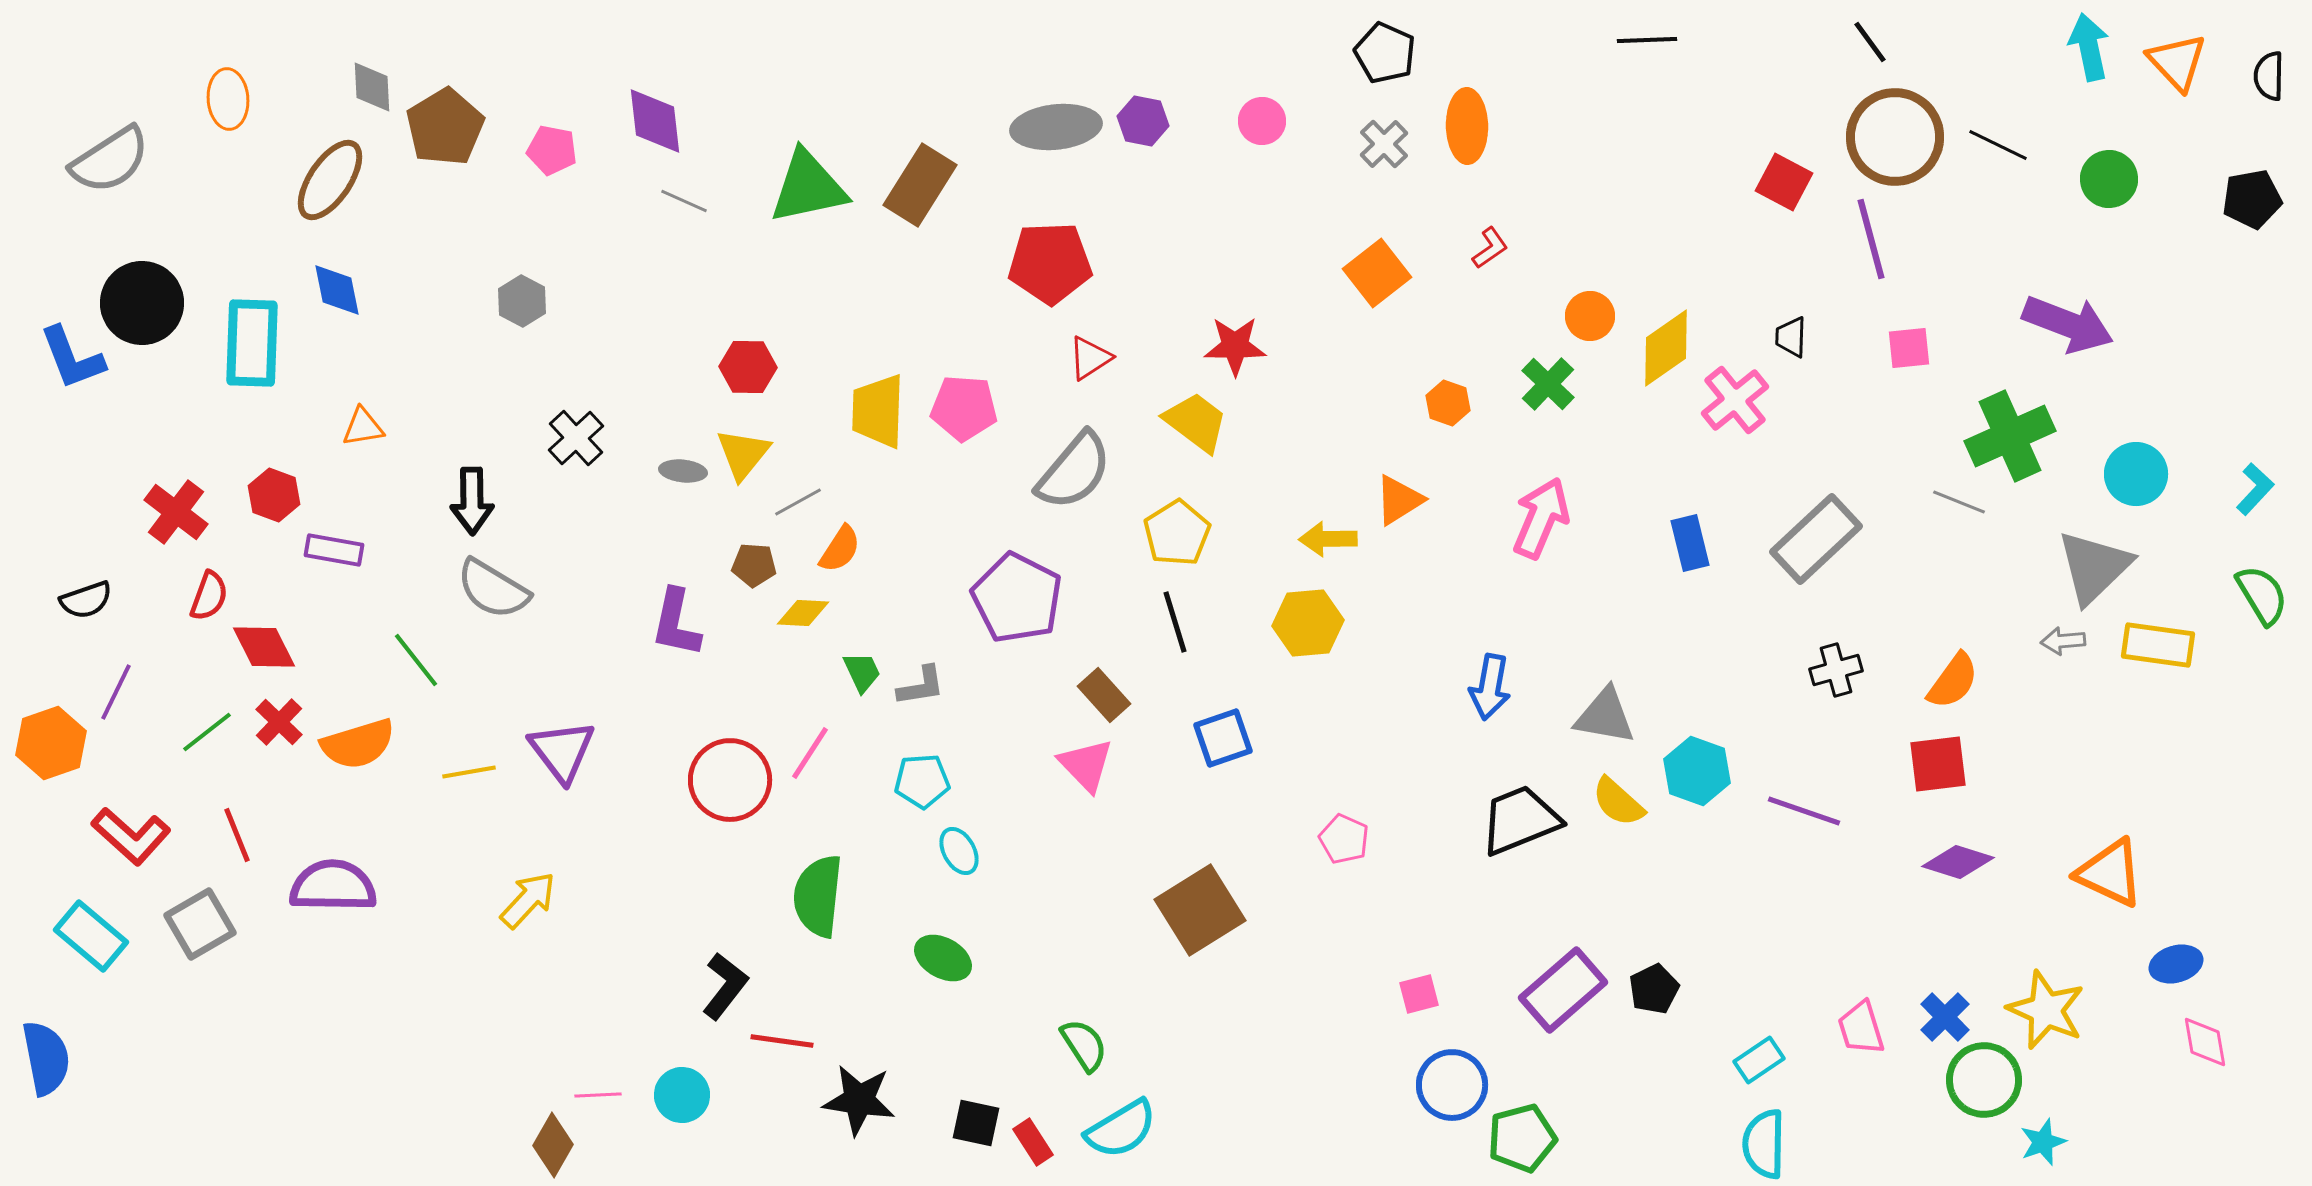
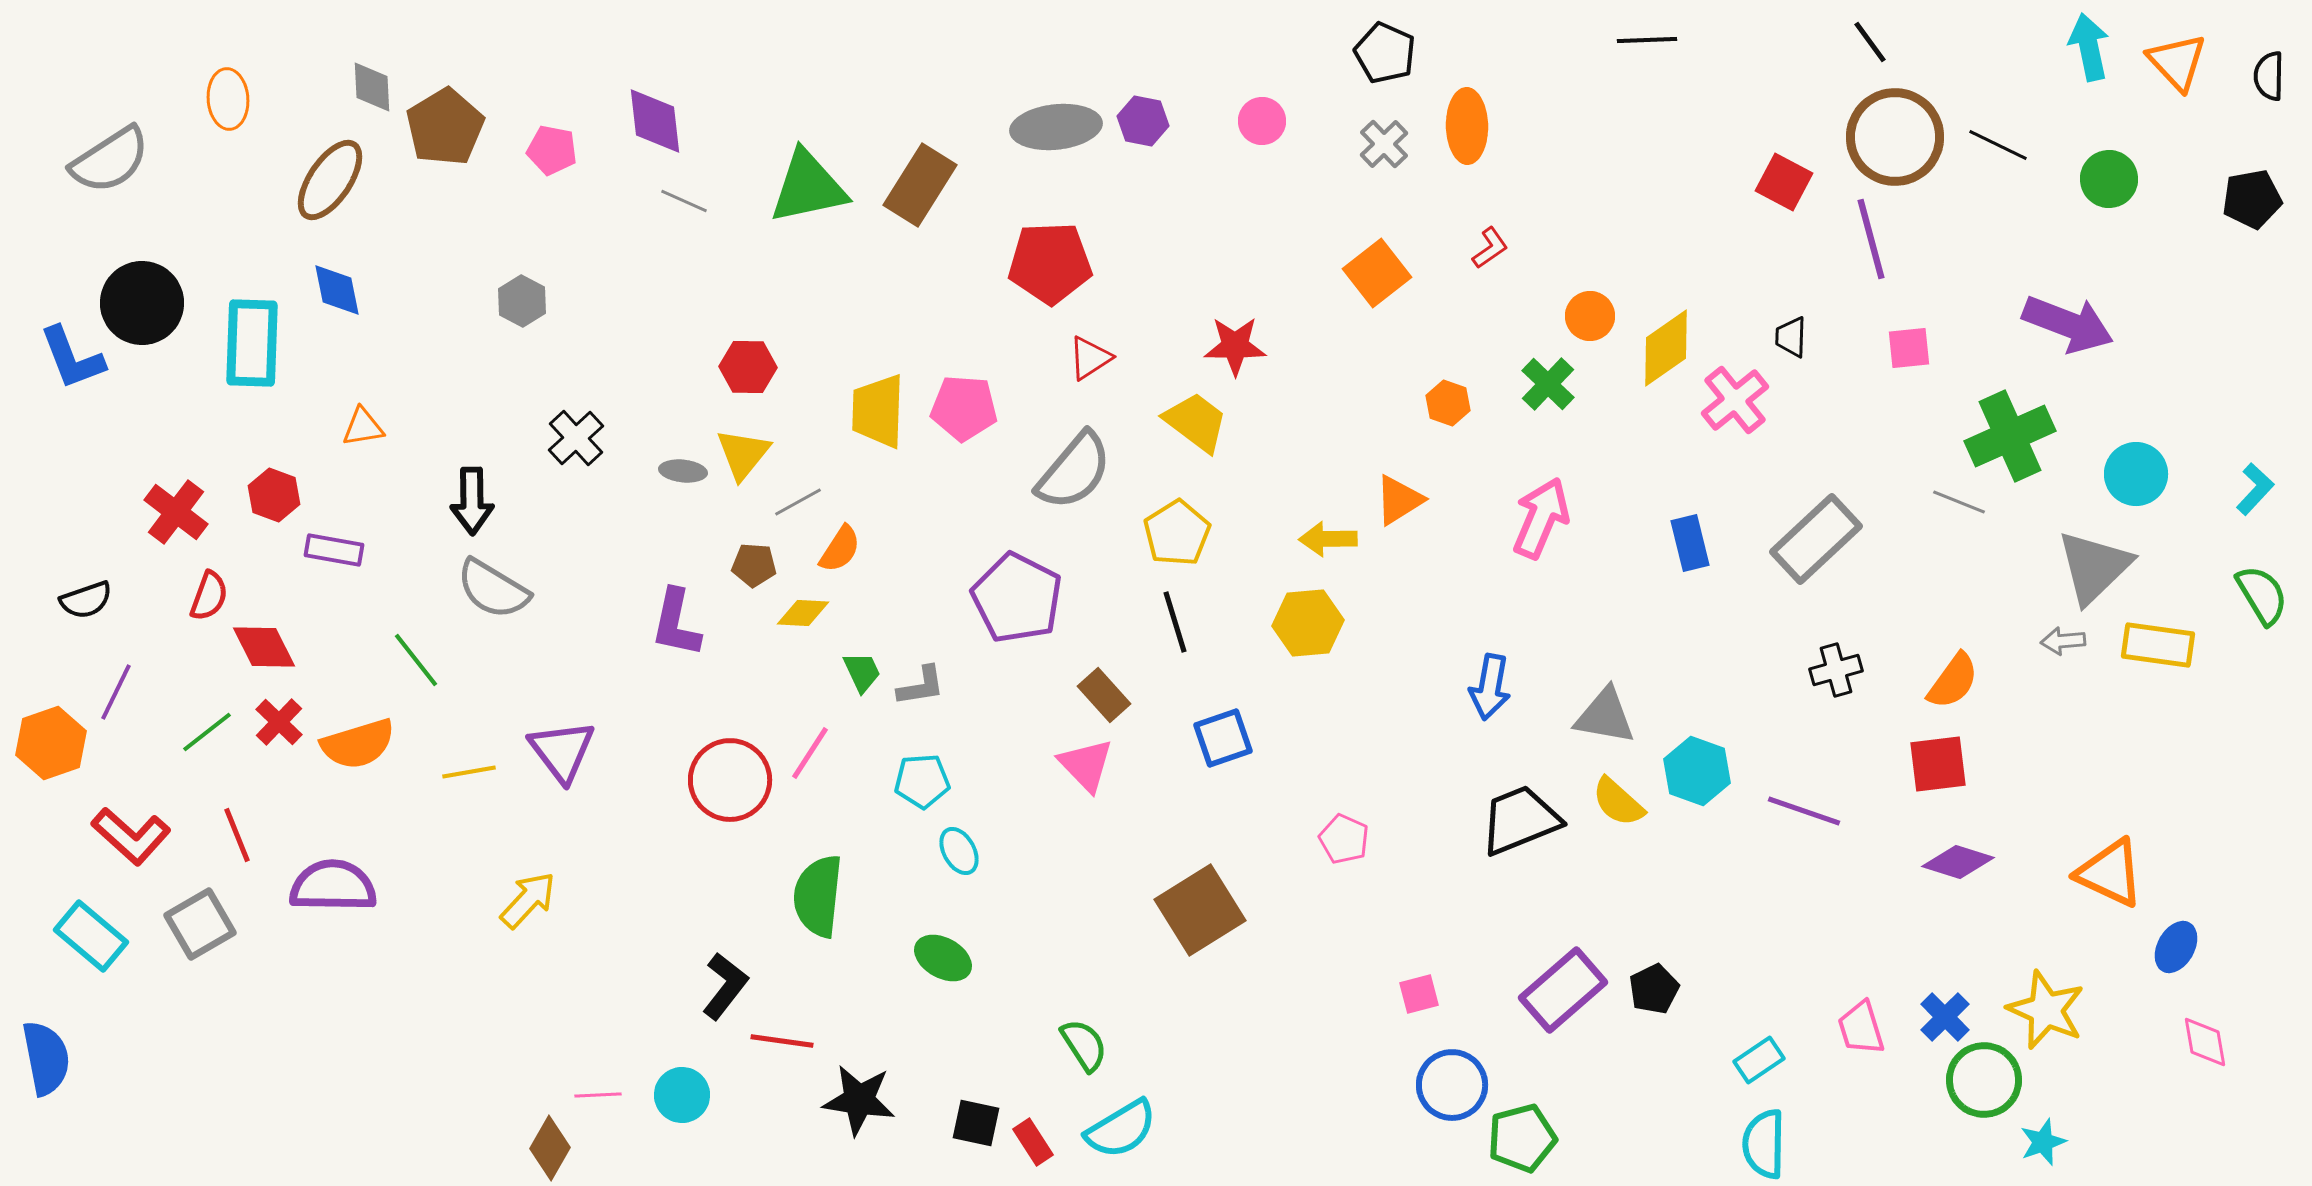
blue ellipse at (2176, 964): moved 17 px up; rotated 45 degrees counterclockwise
brown diamond at (553, 1145): moved 3 px left, 3 px down
